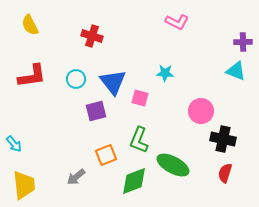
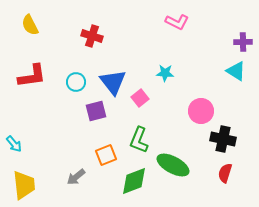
cyan triangle: rotated 10 degrees clockwise
cyan circle: moved 3 px down
pink square: rotated 36 degrees clockwise
